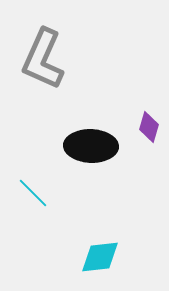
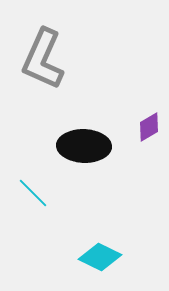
purple diamond: rotated 44 degrees clockwise
black ellipse: moved 7 px left
cyan diamond: rotated 33 degrees clockwise
